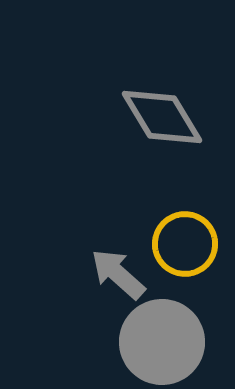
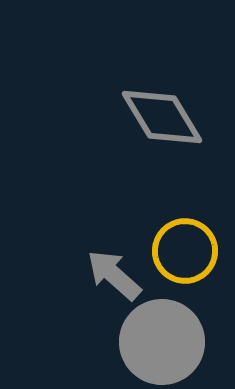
yellow circle: moved 7 px down
gray arrow: moved 4 px left, 1 px down
